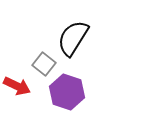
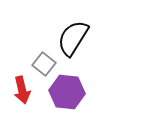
red arrow: moved 5 px right, 4 px down; rotated 52 degrees clockwise
purple hexagon: rotated 12 degrees counterclockwise
